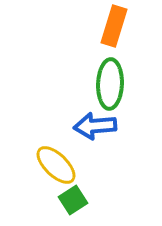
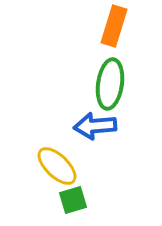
green ellipse: rotated 6 degrees clockwise
yellow ellipse: moved 1 px right, 1 px down
green square: rotated 16 degrees clockwise
